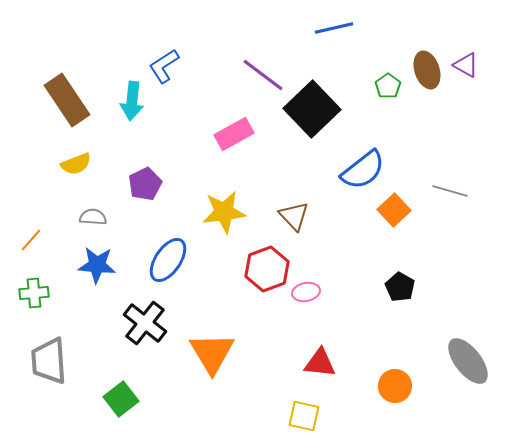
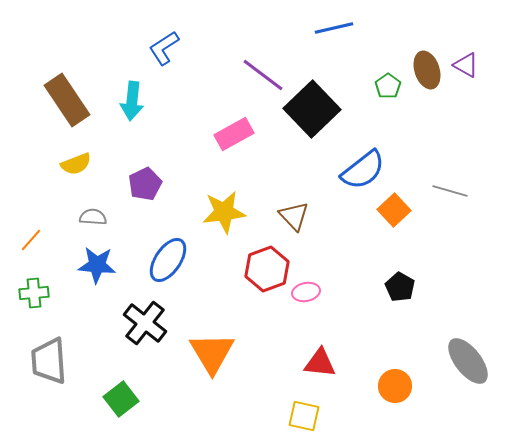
blue L-shape: moved 18 px up
